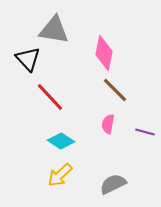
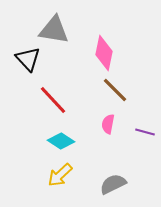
red line: moved 3 px right, 3 px down
